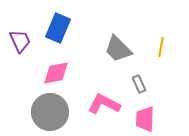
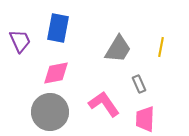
blue rectangle: rotated 12 degrees counterclockwise
gray trapezoid: rotated 104 degrees counterclockwise
pink L-shape: rotated 28 degrees clockwise
